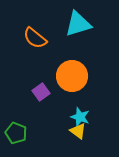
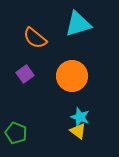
purple square: moved 16 px left, 18 px up
